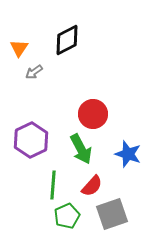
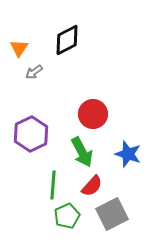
purple hexagon: moved 6 px up
green arrow: moved 1 px right, 3 px down
gray square: rotated 8 degrees counterclockwise
